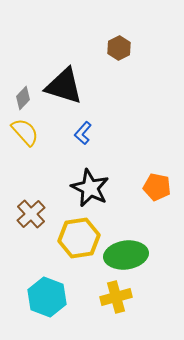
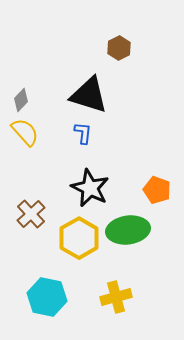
black triangle: moved 25 px right, 9 px down
gray diamond: moved 2 px left, 2 px down
blue L-shape: rotated 145 degrees clockwise
orange pentagon: moved 3 px down; rotated 8 degrees clockwise
yellow hexagon: rotated 21 degrees counterclockwise
green ellipse: moved 2 px right, 25 px up
cyan hexagon: rotated 9 degrees counterclockwise
